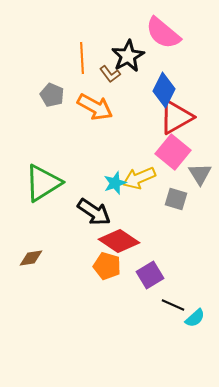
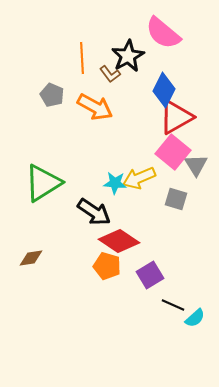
gray triangle: moved 4 px left, 9 px up
cyan star: rotated 25 degrees clockwise
